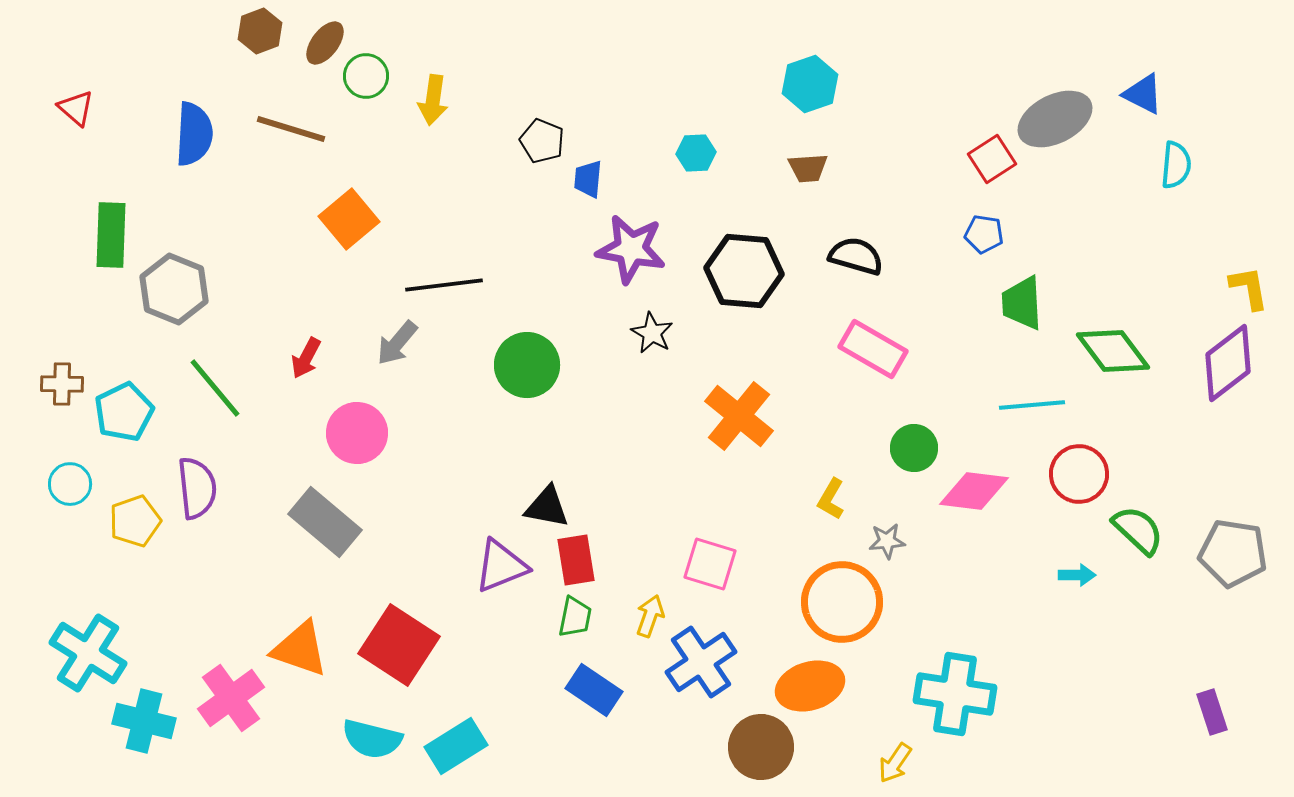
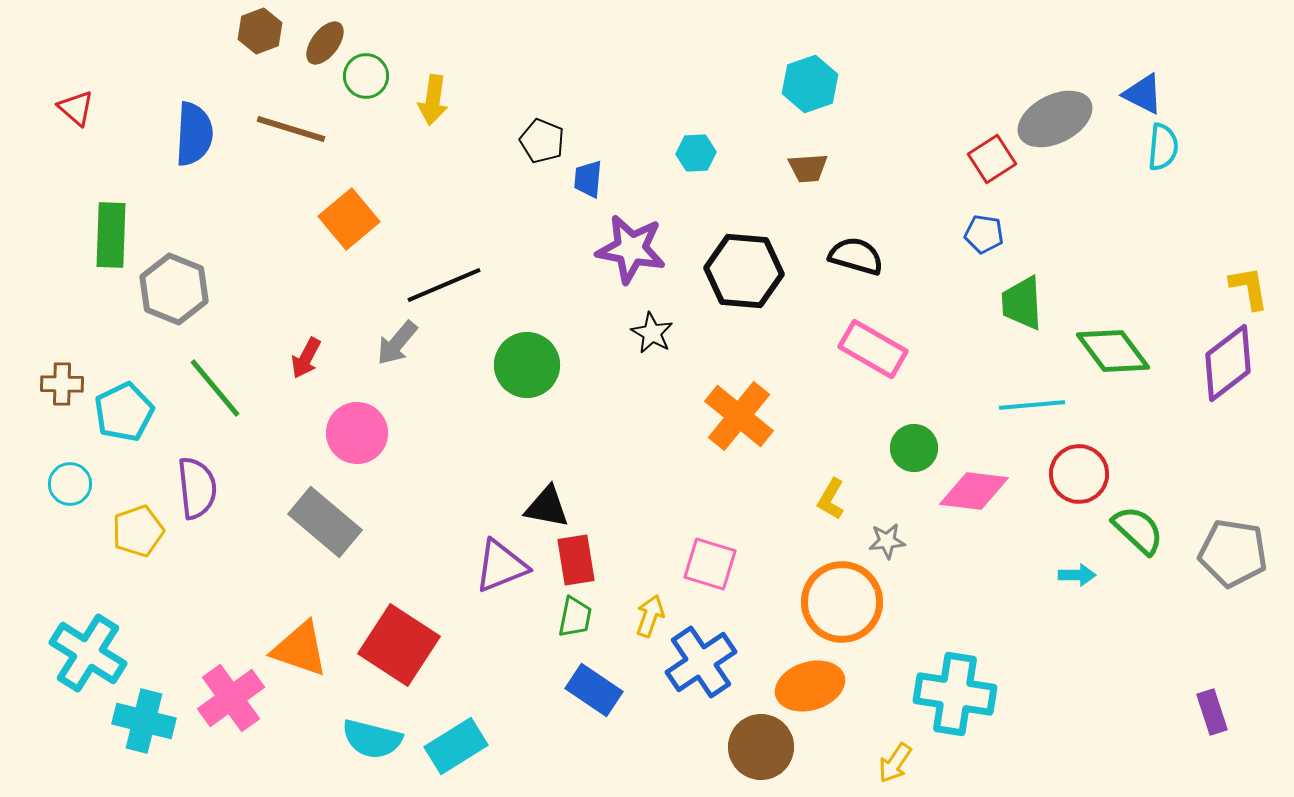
cyan semicircle at (1176, 165): moved 13 px left, 18 px up
black line at (444, 285): rotated 16 degrees counterclockwise
yellow pentagon at (135, 521): moved 3 px right, 10 px down
